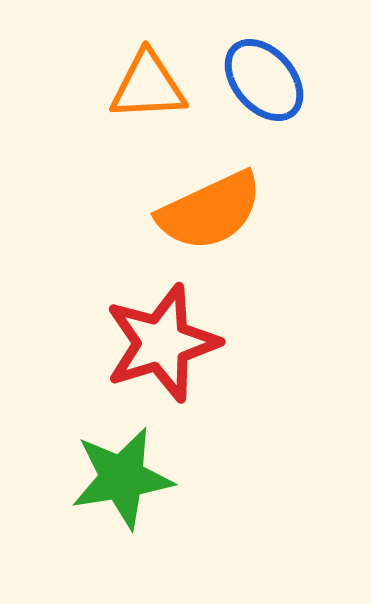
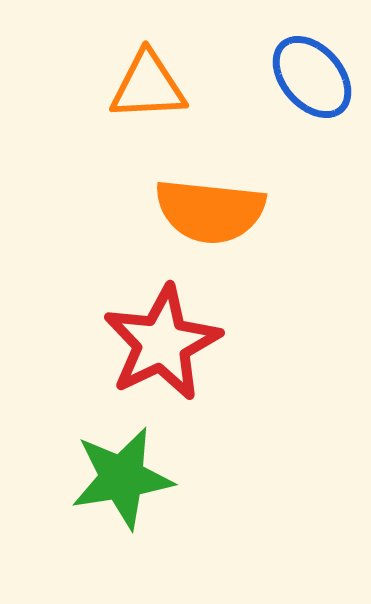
blue ellipse: moved 48 px right, 3 px up
orange semicircle: rotated 31 degrees clockwise
red star: rotated 9 degrees counterclockwise
